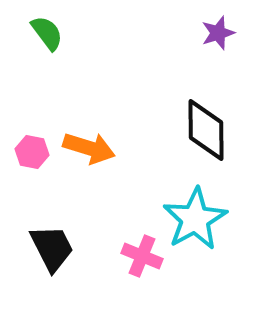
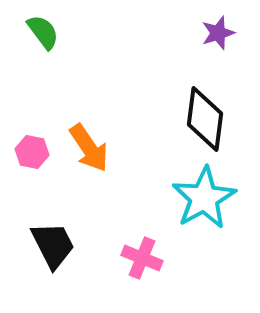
green semicircle: moved 4 px left, 1 px up
black diamond: moved 1 px left, 11 px up; rotated 8 degrees clockwise
orange arrow: rotated 39 degrees clockwise
cyan star: moved 9 px right, 21 px up
black trapezoid: moved 1 px right, 3 px up
pink cross: moved 2 px down
